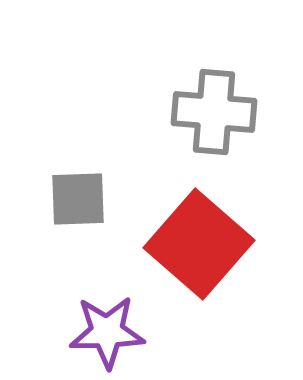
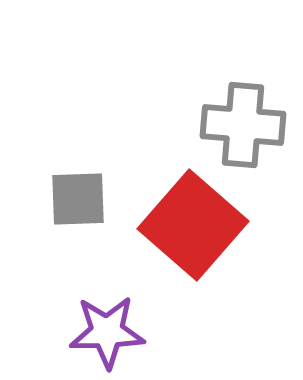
gray cross: moved 29 px right, 13 px down
red square: moved 6 px left, 19 px up
